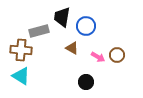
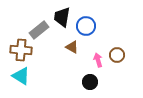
gray rectangle: moved 1 px up; rotated 24 degrees counterclockwise
brown triangle: moved 1 px up
pink arrow: moved 3 px down; rotated 136 degrees counterclockwise
black circle: moved 4 px right
